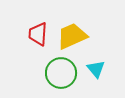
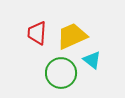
red trapezoid: moved 1 px left, 1 px up
cyan triangle: moved 4 px left, 9 px up; rotated 12 degrees counterclockwise
